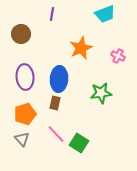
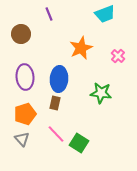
purple line: moved 3 px left; rotated 32 degrees counterclockwise
pink cross: rotated 16 degrees clockwise
green star: rotated 15 degrees clockwise
